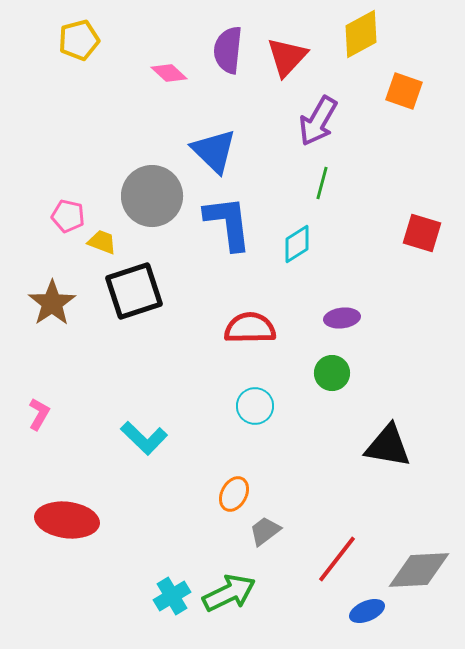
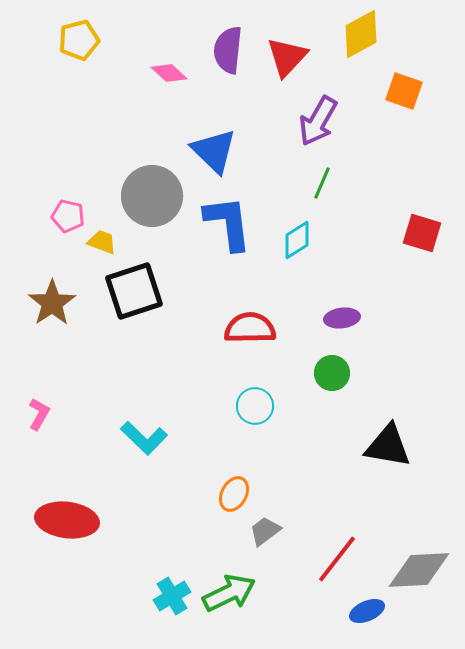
green line: rotated 8 degrees clockwise
cyan diamond: moved 4 px up
